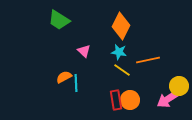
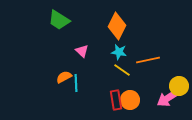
orange diamond: moved 4 px left
pink triangle: moved 2 px left
pink arrow: moved 1 px up
